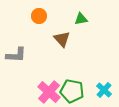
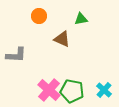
brown triangle: rotated 24 degrees counterclockwise
pink cross: moved 2 px up
